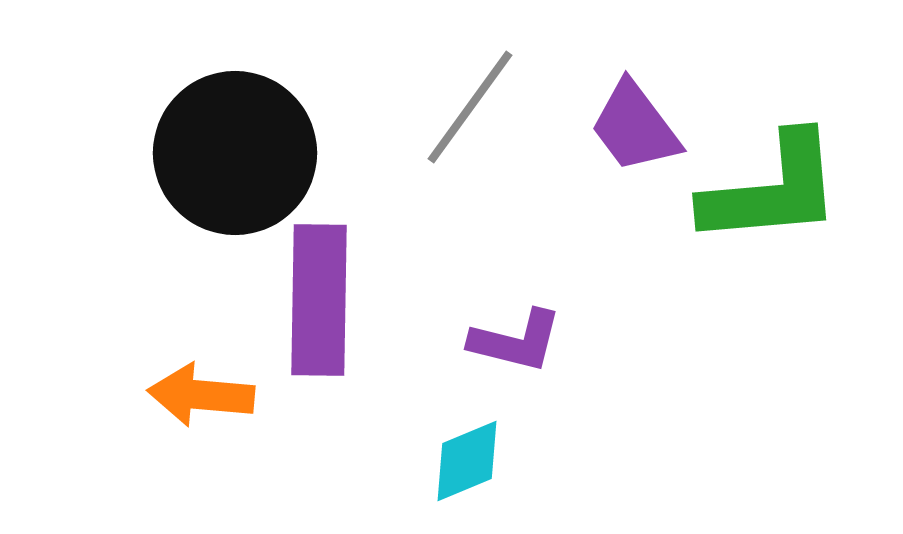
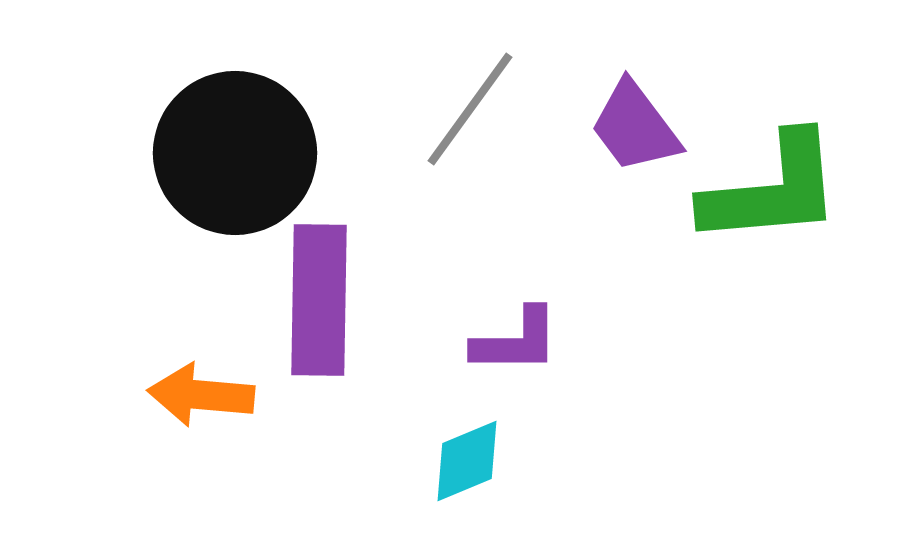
gray line: moved 2 px down
purple L-shape: rotated 14 degrees counterclockwise
